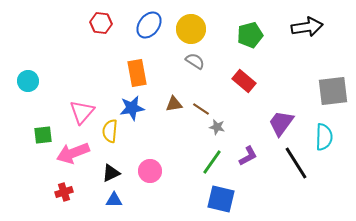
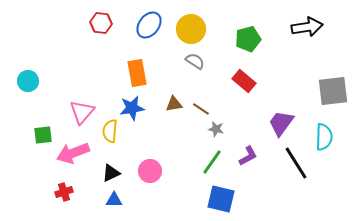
green pentagon: moved 2 px left, 4 px down
gray star: moved 1 px left, 2 px down
